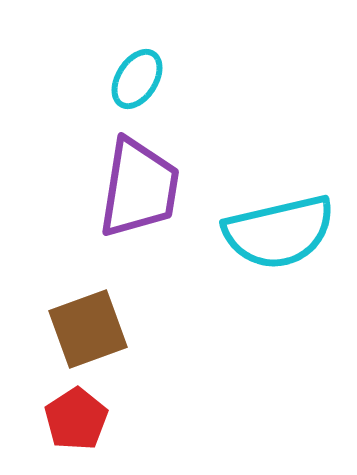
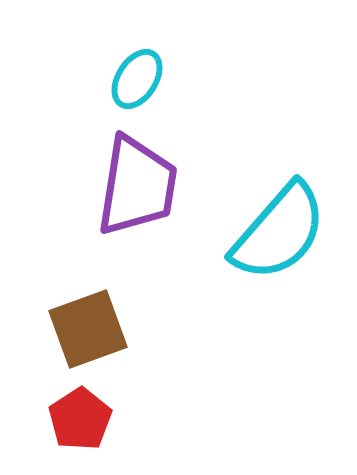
purple trapezoid: moved 2 px left, 2 px up
cyan semicircle: rotated 36 degrees counterclockwise
red pentagon: moved 4 px right
